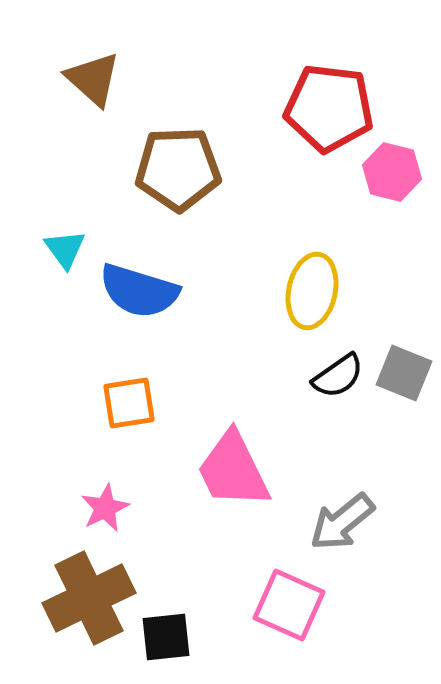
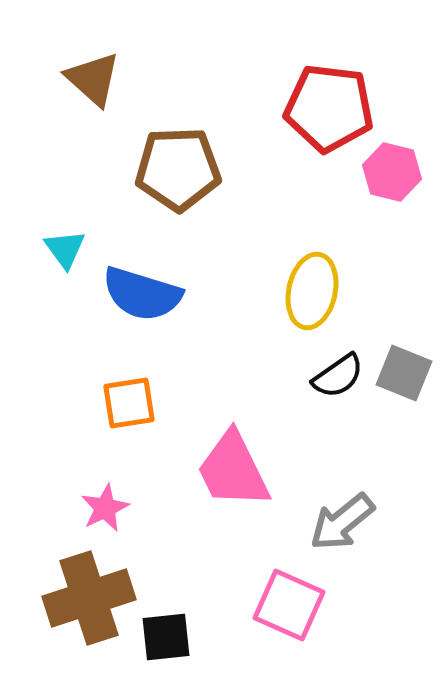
blue semicircle: moved 3 px right, 3 px down
brown cross: rotated 8 degrees clockwise
